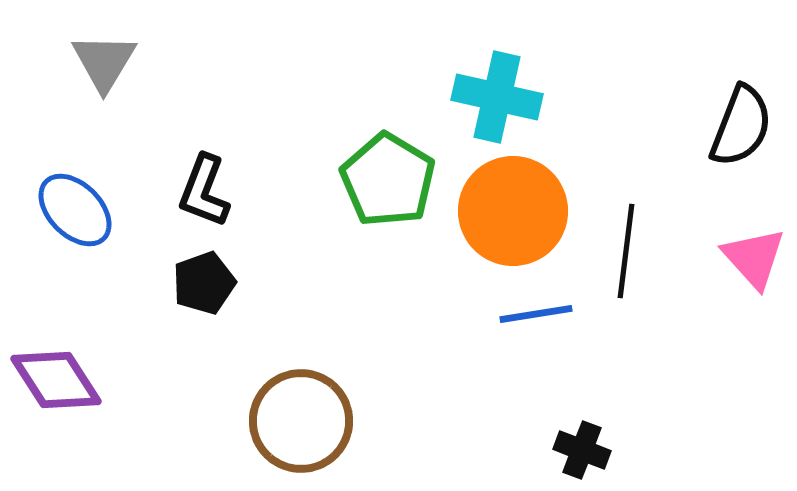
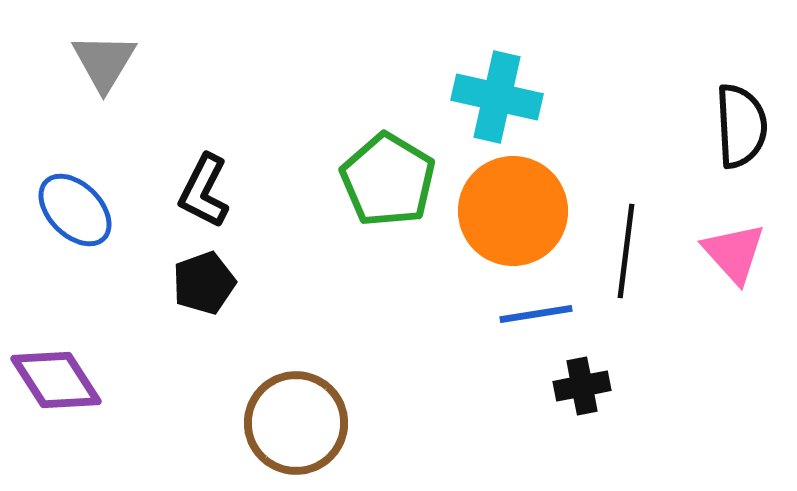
black semicircle: rotated 24 degrees counterclockwise
black L-shape: rotated 6 degrees clockwise
pink triangle: moved 20 px left, 5 px up
brown circle: moved 5 px left, 2 px down
black cross: moved 64 px up; rotated 32 degrees counterclockwise
